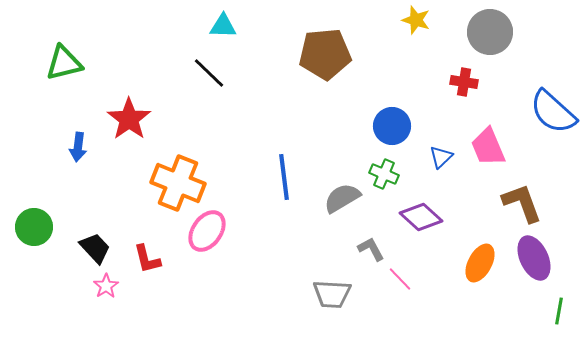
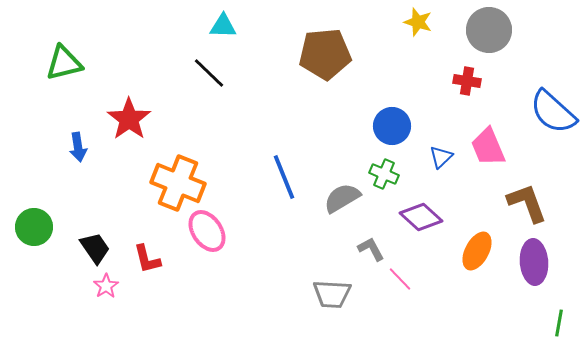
yellow star: moved 2 px right, 2 px down
gray circle: moved 1 px left, 2 px up
red cross: moved 3 px right, 1 px up
blue arrow: rotated 16 degrees counterclockwise
blue line: rotated 15 degrees counterclockwise
brown L-shape: moved 5 px right
pink ellipse: rotated 69 degrees counterclockwise
black trapezoid: rotated 8 degrees clockwise
purple ellipse: moved 4 px down; rotated 21 degrees clockwise
orange ellipse: moved 3 px left, 12 px up
green line: moved 12 px down
